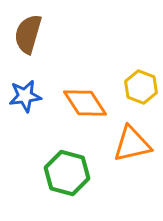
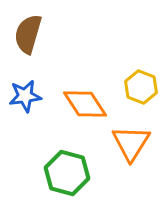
orange diamond: moved 1 px down
orange triangle: moved 1 px left, 1 px up; rotated 45 degrees counterclockwise
